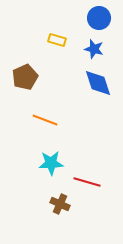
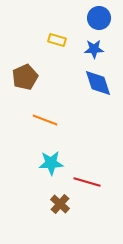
blue star: rotated 18 degrees counterclockwise
brown cross: rotated 18 degrees clockwise
